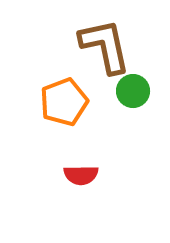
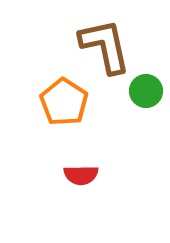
green circle: moved 13 px right
orange pentagon: rotated 18 degrees counterclockwise
